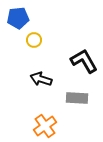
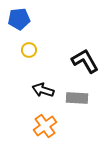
blue pentagon: moved 1 px right, 1 px down
yellow circle: moved 5 px left, 10 px down
black L-shape: moved 1 px right
black arrow: moved 2 px right, 11 px down
